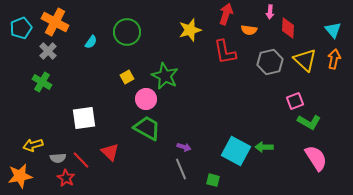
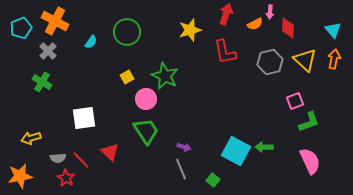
orange cross: moved 1 px up
orange semicircle: moved 6 px right, 6 px up; rotated 35 degrees counterclockwise
green L-shape: rotated 50 degrees counterclockwise
green trapezoid: moved 1 px left, 3 px down; rotated 28 degrees clockwise
yellow arrow: moved 2 px left, 7 px up
pink semicircle: moved 6 px left, 3 px down; rotated 8 degrees clockwise
green square: rotated 24 degrees clockwise
